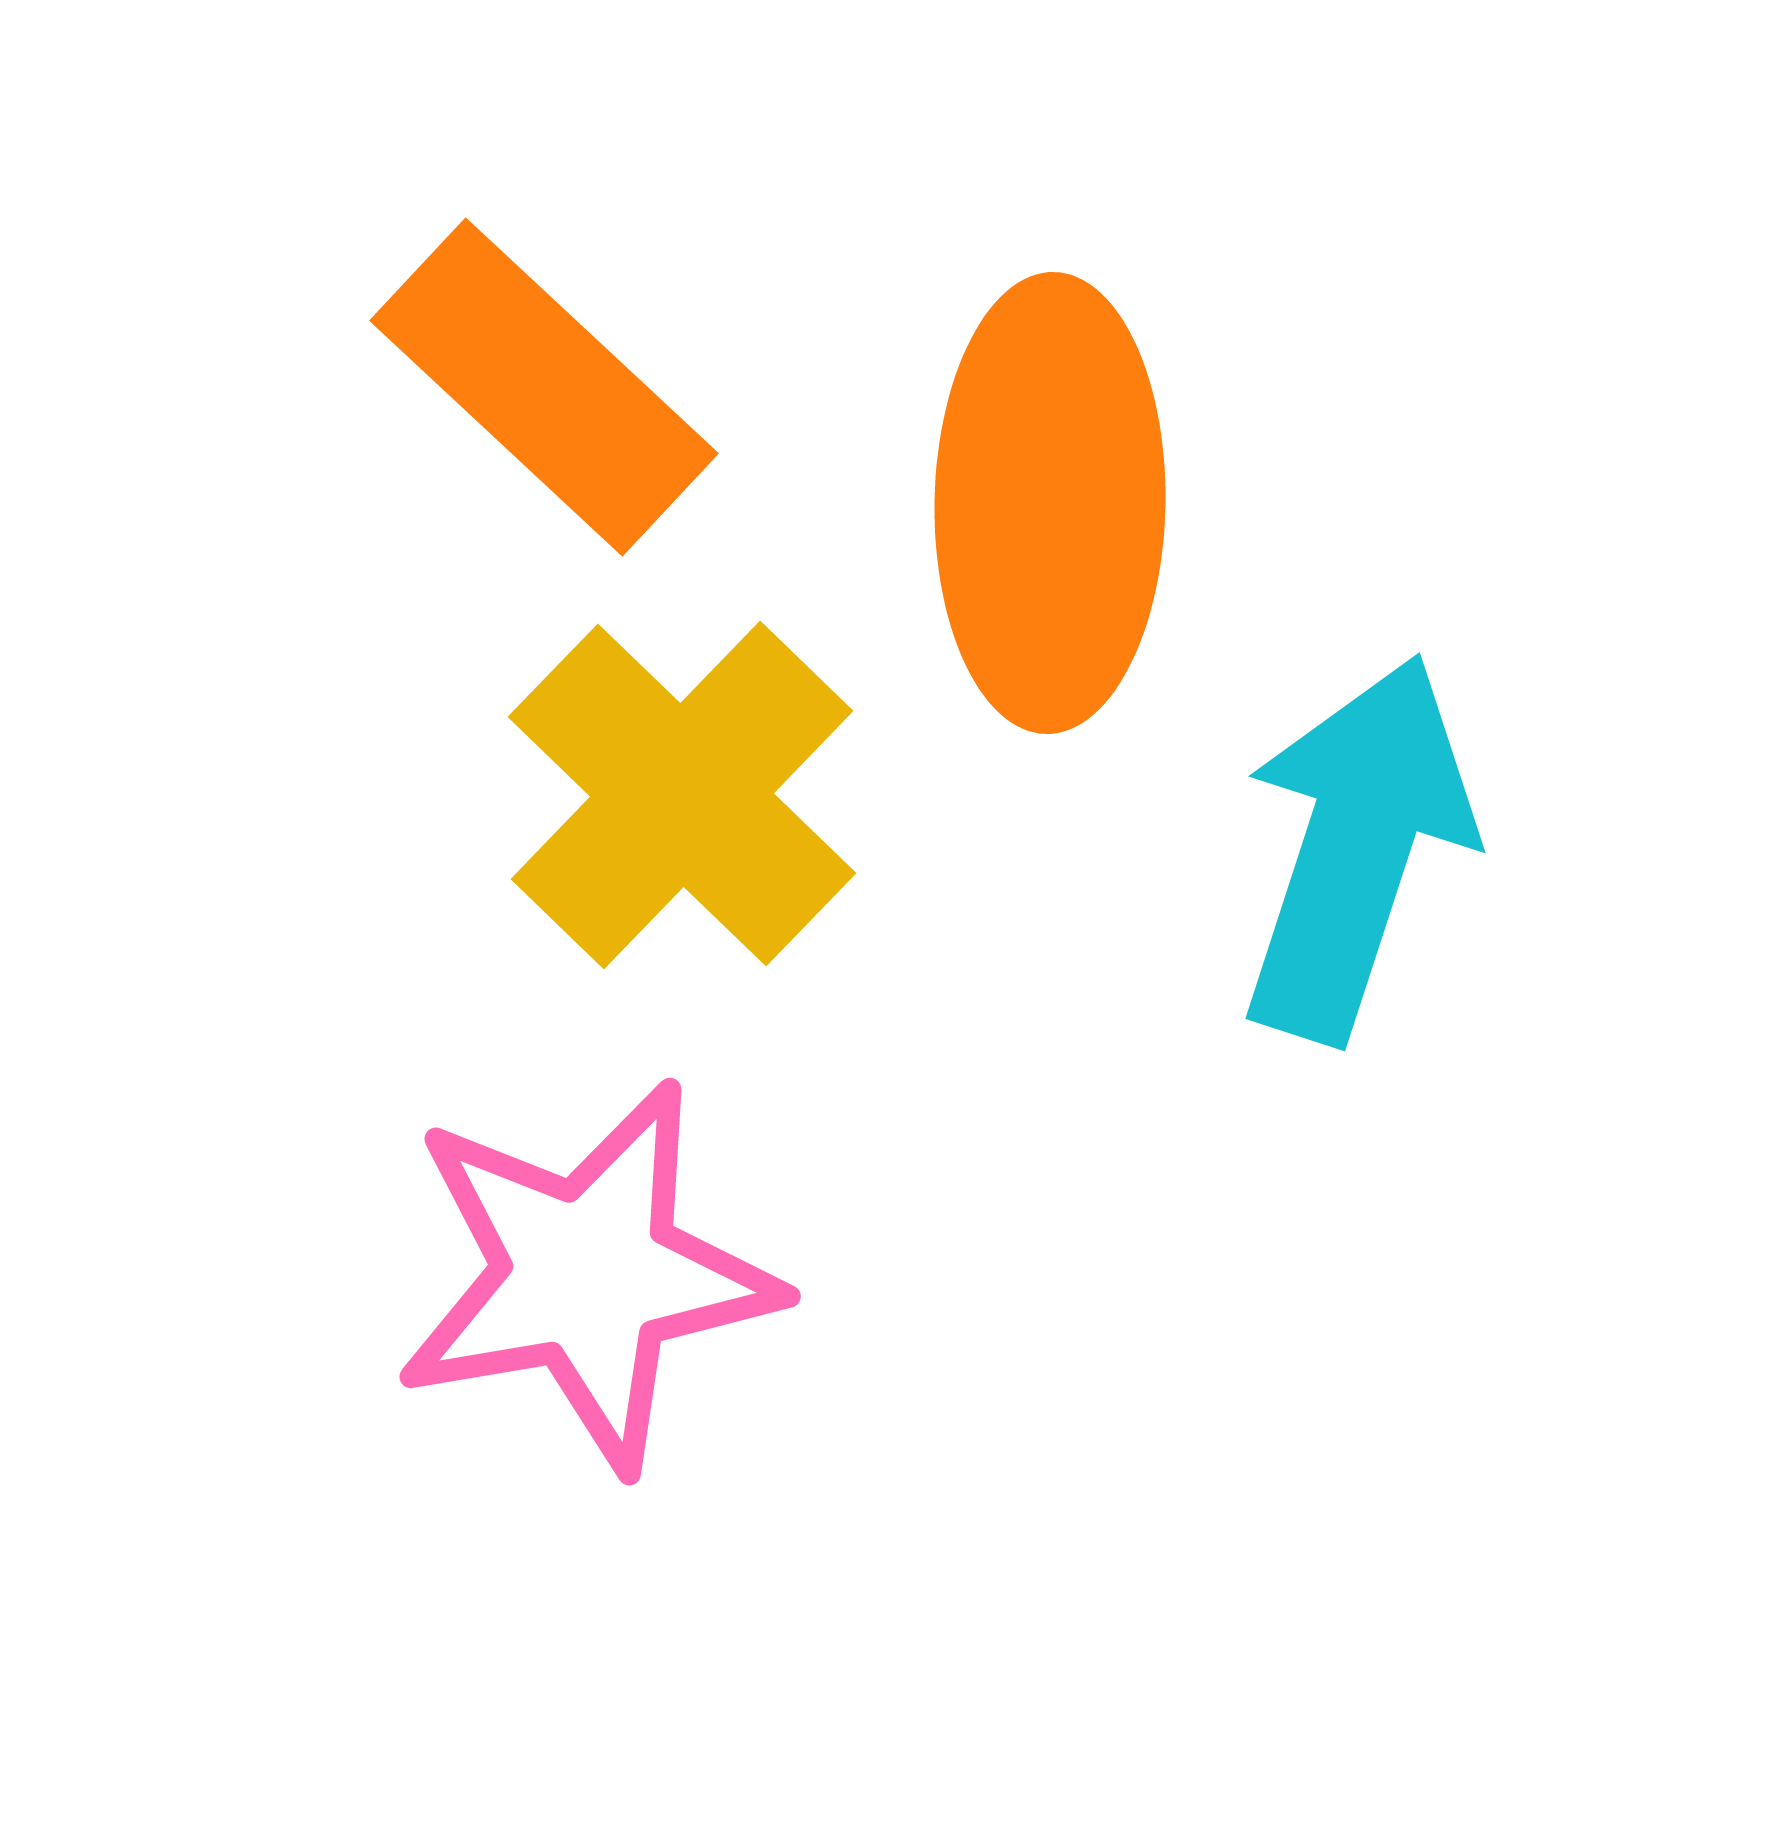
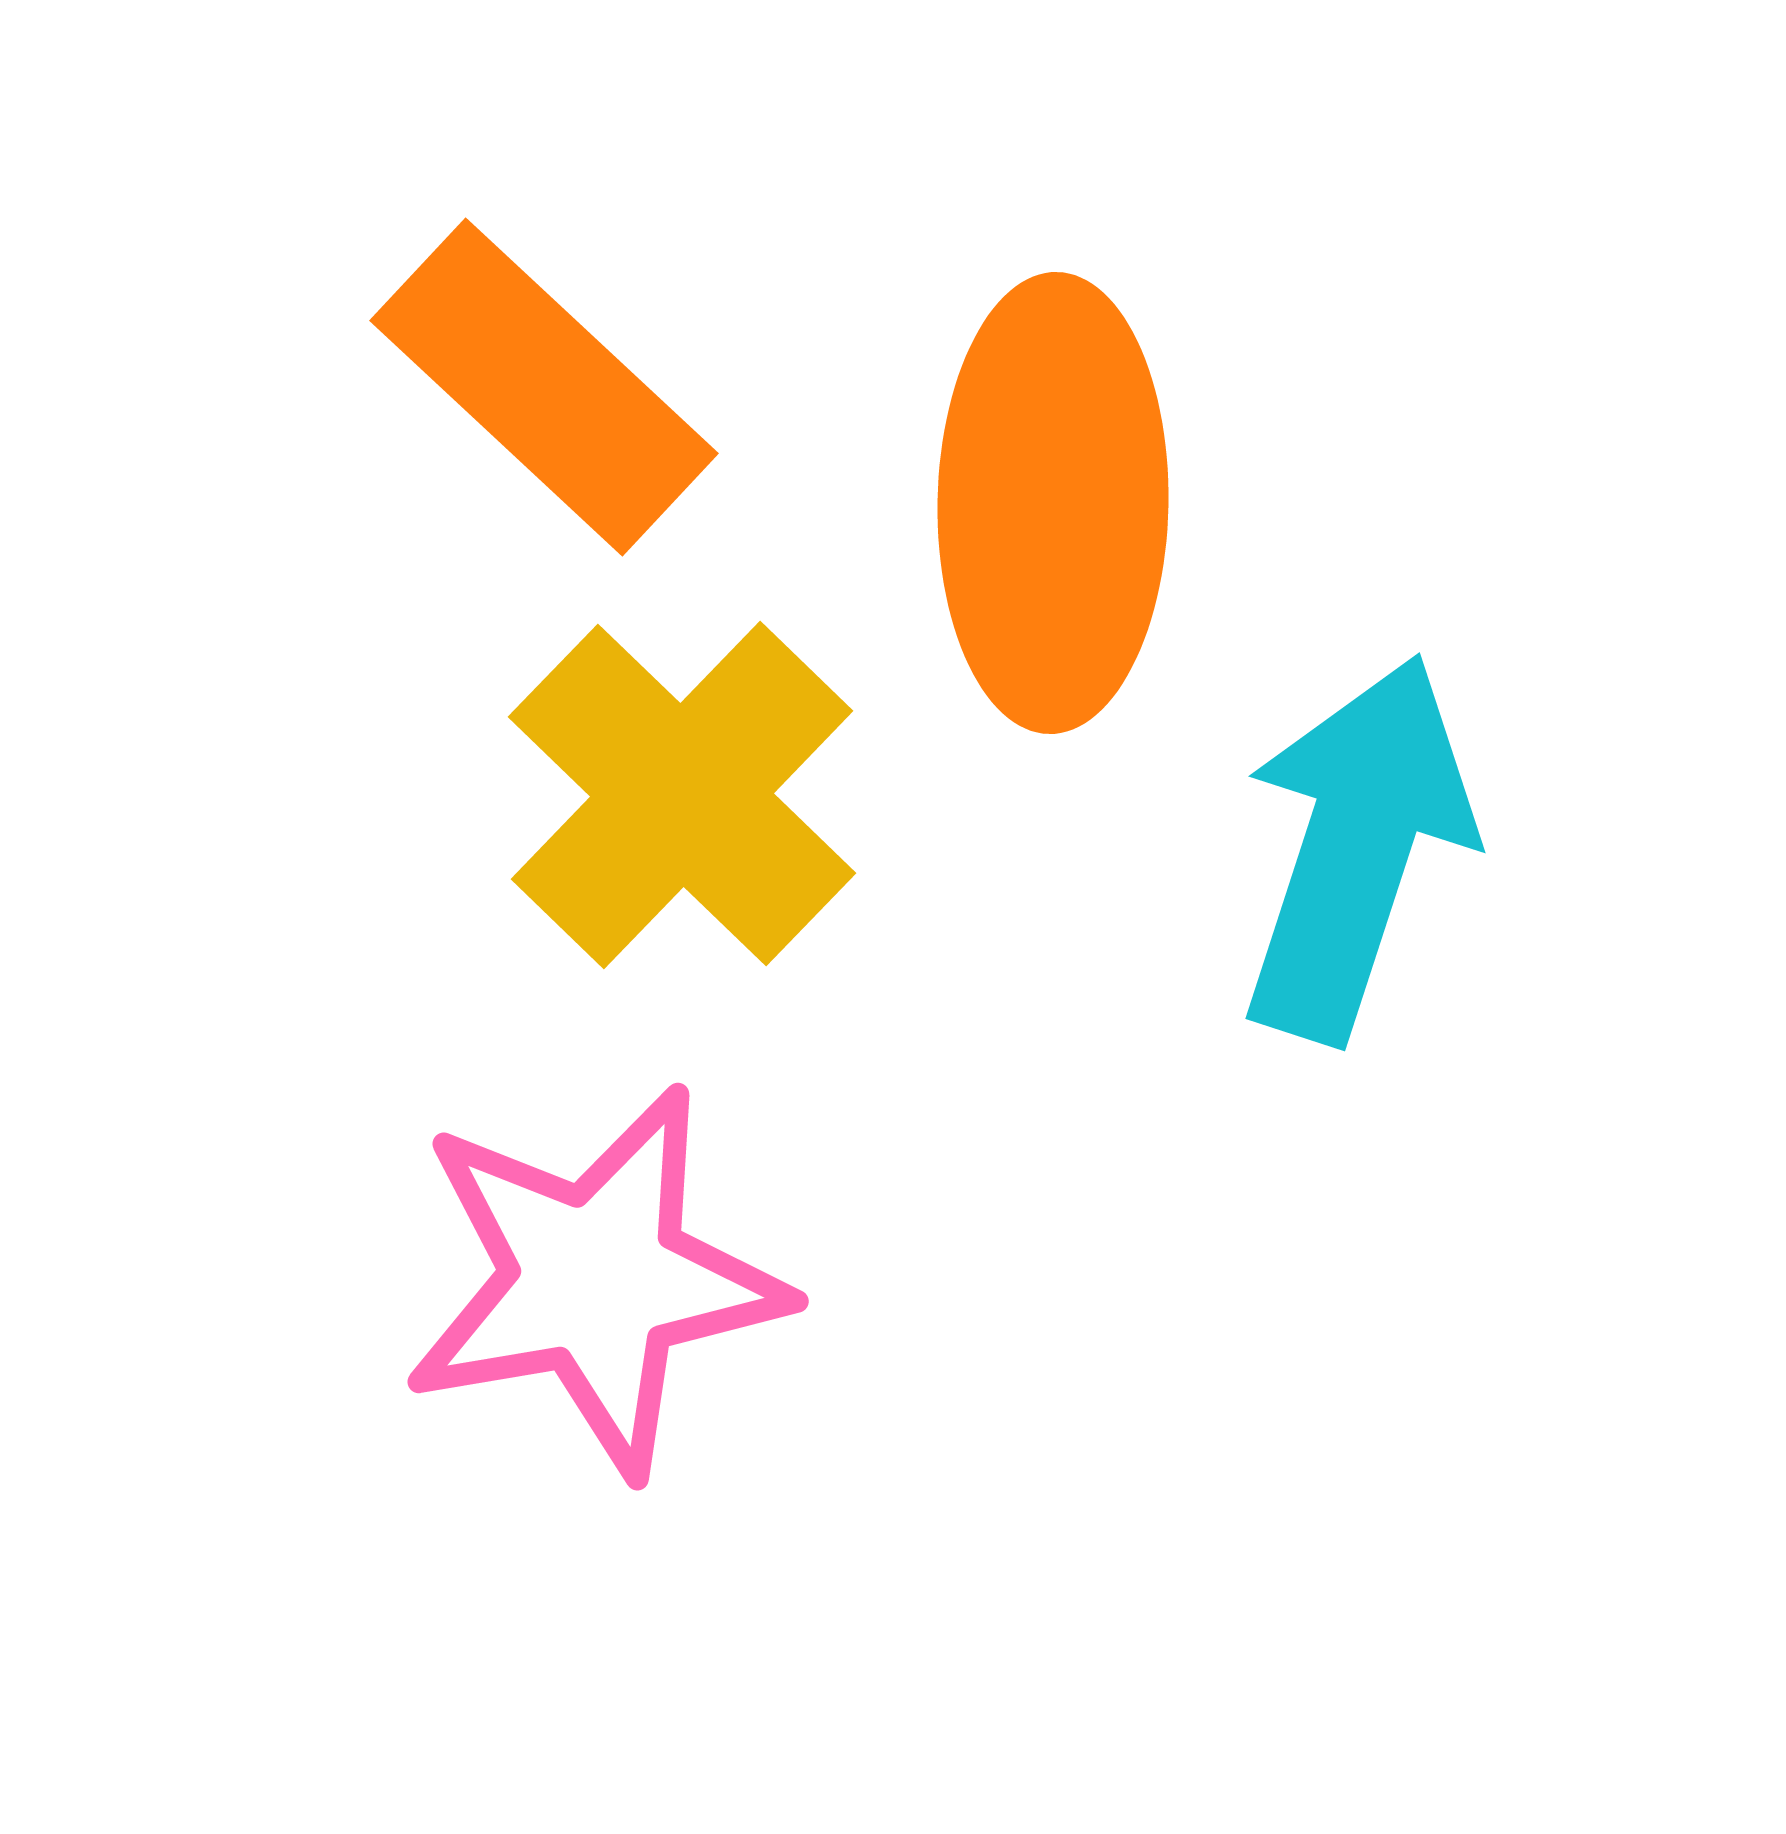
orange ellipse: moved 3 px right
pink star: moved 8 px right, 5 px down
